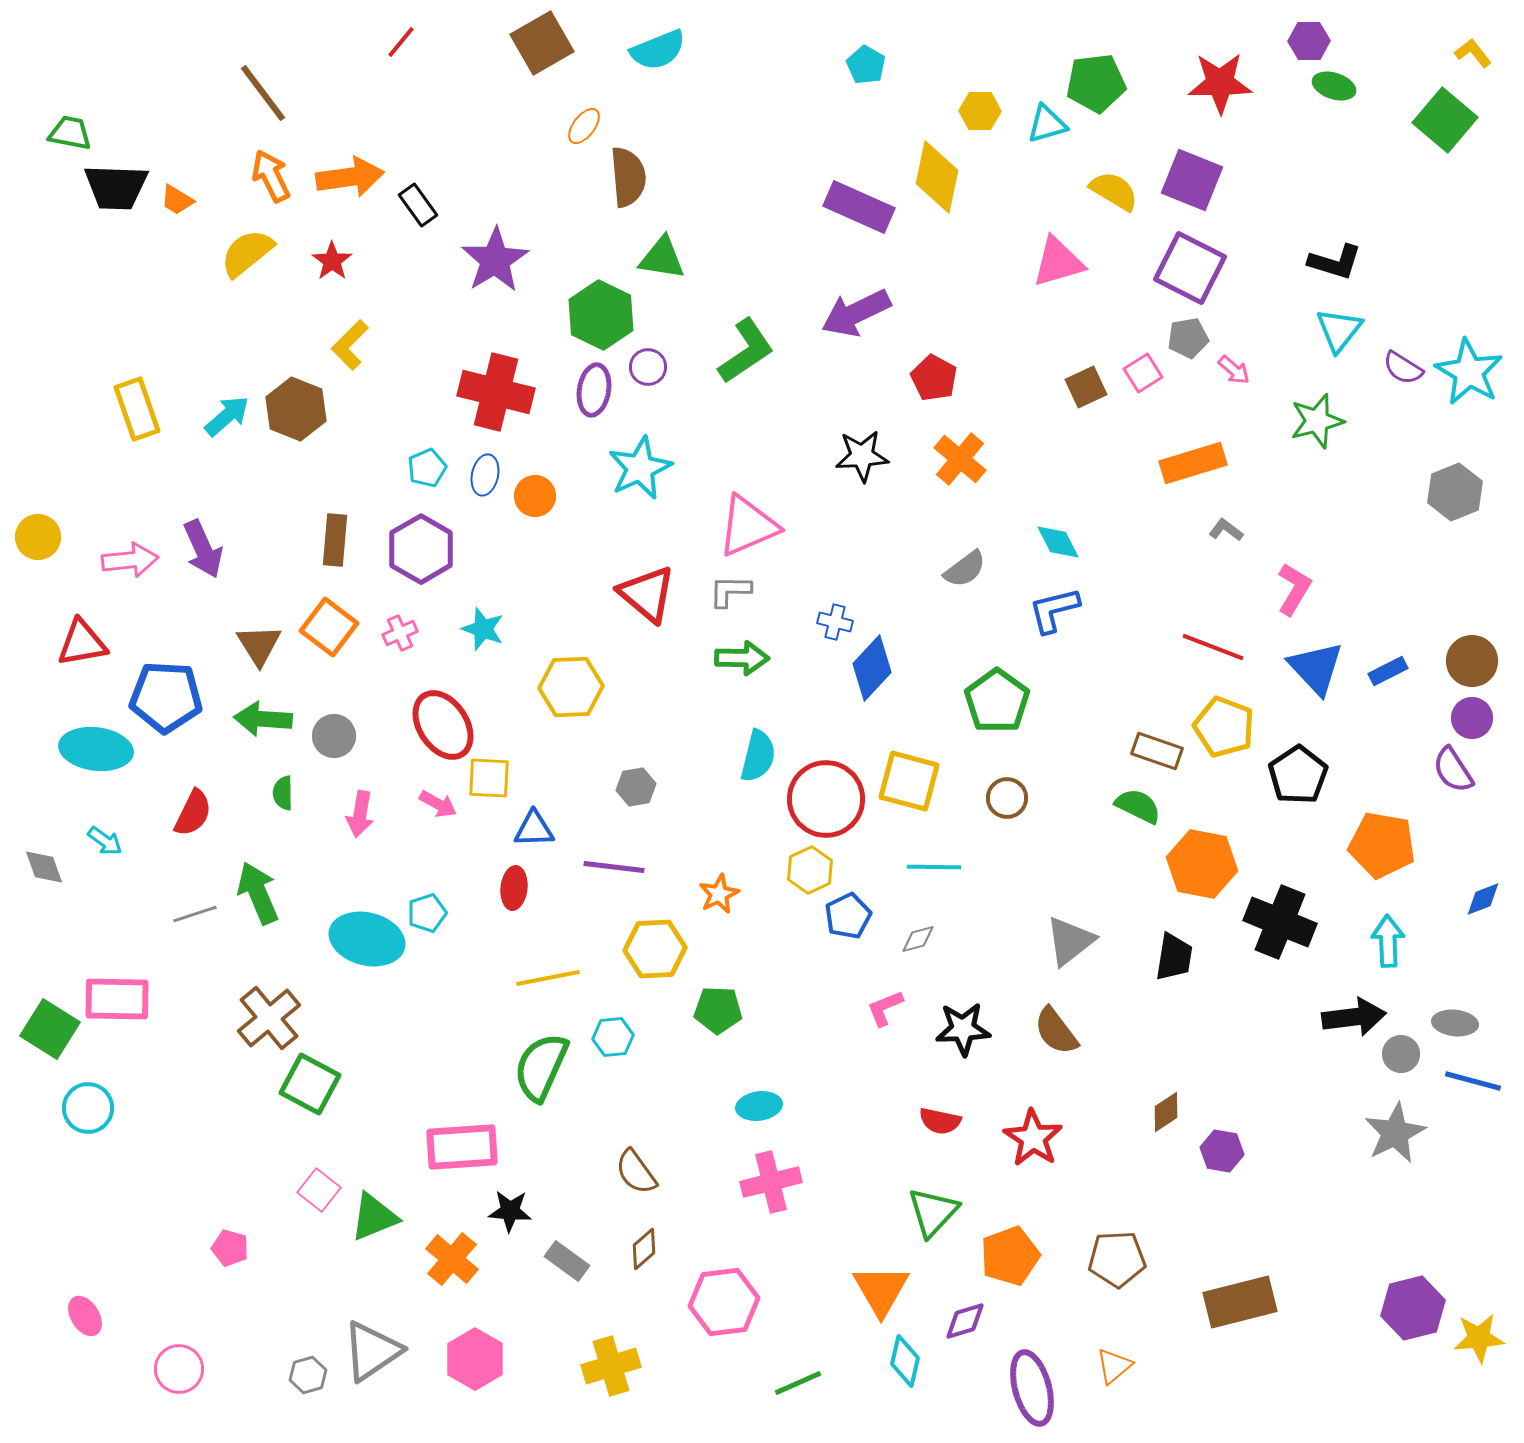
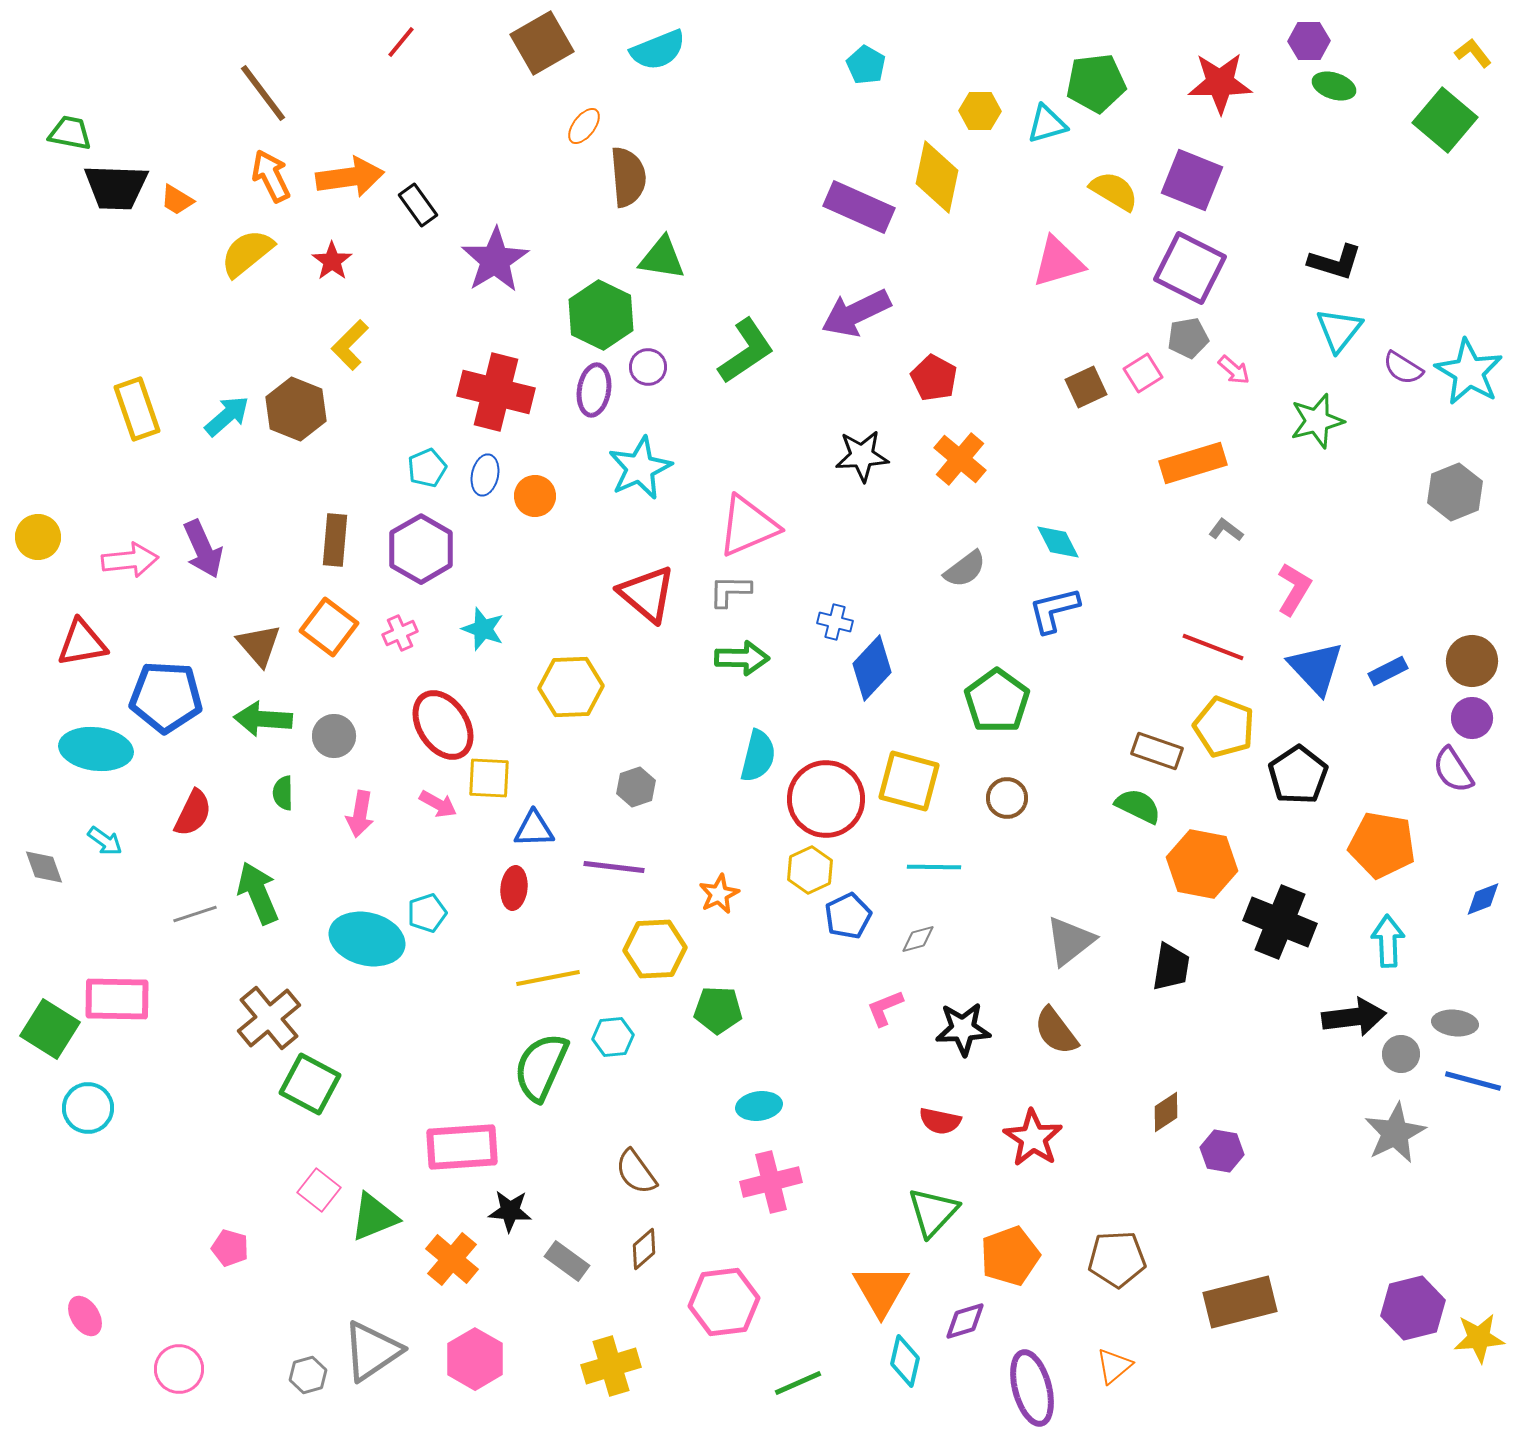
brown triangle at (259, 645): rotated 9 degrees counterclockwise
gray hexagon at (636, 787): rotated 9 degrees counterclockwise
black trapezoid at (1174, 957): moved 3 px left, 10 px down
